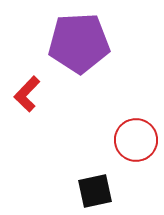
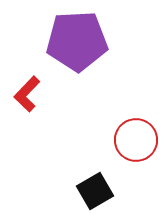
purple pentagon: moved 2 px left, 2 px up
black square: rotated 18 degrees counterclockwise
